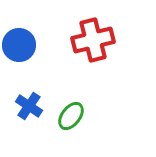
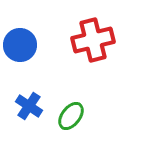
blue circle: moved 1 px right
